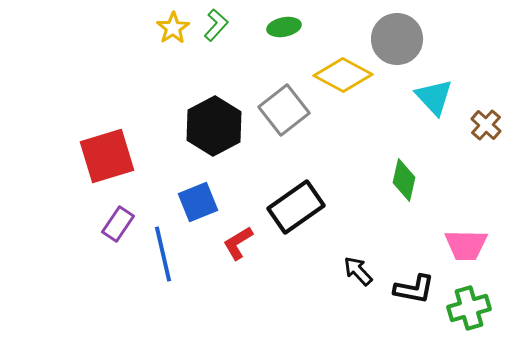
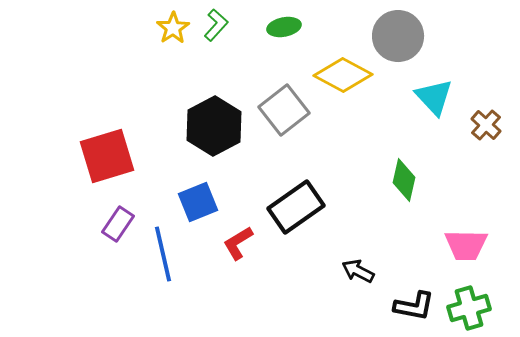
gray circle: moved 1 px right, 3 px up
black arrow: rotated 20 degrees counterclockwise
black L-shape: moved 17 px down
